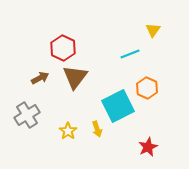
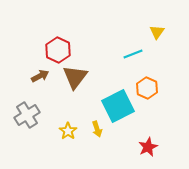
yellow triangle: moved 4 px right, 2 px down
red hexagon: moved 5 px left, 2 px down
cyan line: moved 3 px right
brown arrow: moved 2 px up
